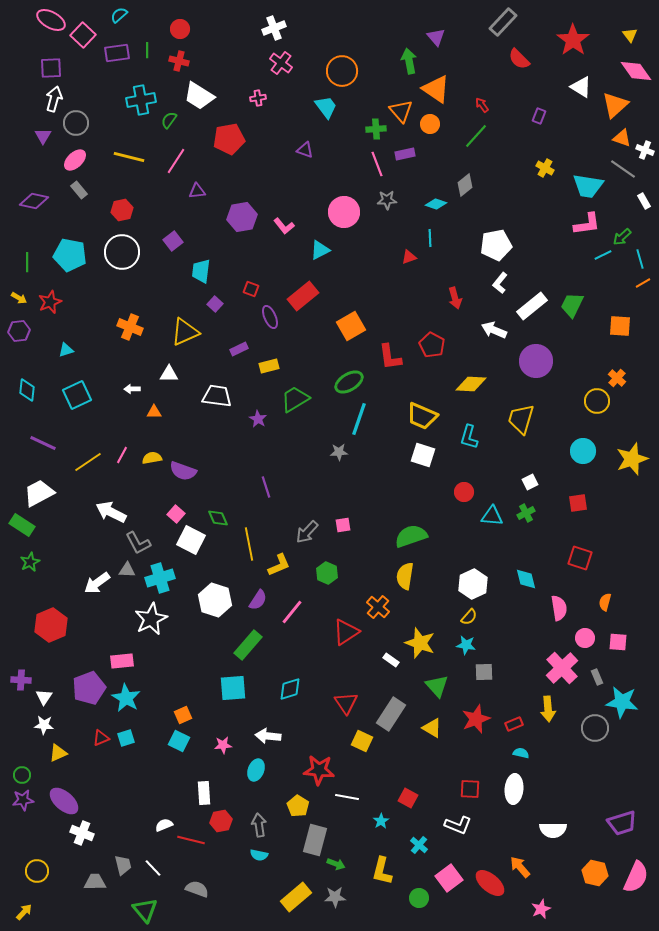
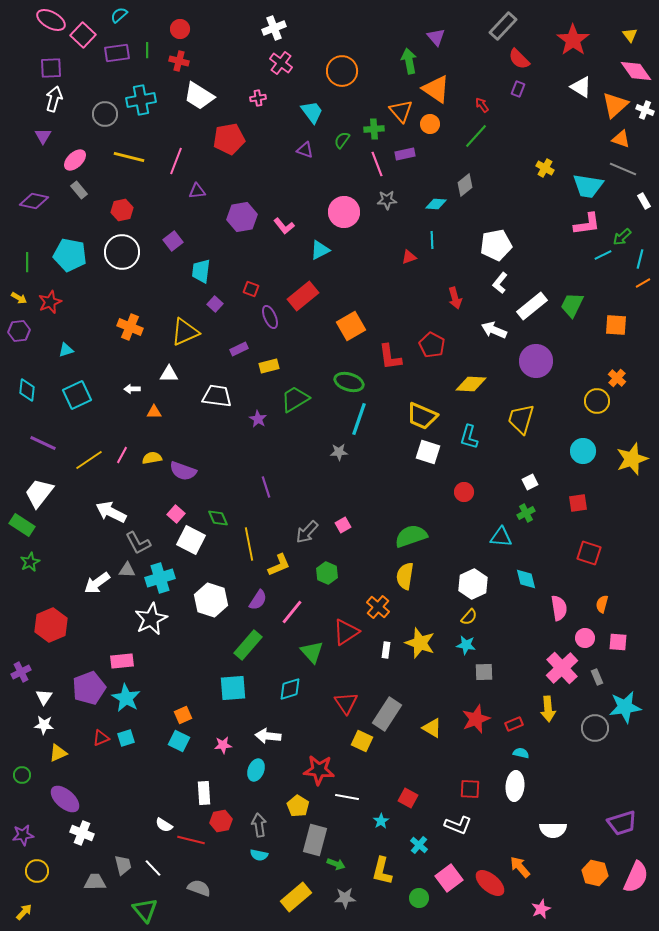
gray rectangle at (503, 22): moved 4 px down
cyan trapezoid at (326, 107): moved 14 px left, 5 px down
purple rectangle at (539, 116): moved 21 px left, 27 px up
green semicircle at (169, 120): moved 173 px right, 20 px down
gray circle at (76, 123): moved 29 px right, 9 px up
green cross at (376, 129): moved 2 px left
orange triangle at (622, 138): moved 1 px left, 1 px down
white cross at (645, 150): moved 40 px up
pink line at (176, 161): rotated 12 degrees counterclockwise
gray line at (623, 169): rotated 12 degrees counterclockwise
cyan diamond at (436, 204): rotated 15 degrees counterclockwise
cyan line at (430, 238): moved 2 px right, 2 px down
cyan line at (640, 259): rotated 30 degrees clockwise
orange square at (620, 326): moved 4 px left, 1 px up
green ellipse at (349, 382): rotated 48 degrees clockwise
white square at (423, 455): moved 5 px right, 3 px up
yellow line at (88, 462): moved 1 px right, 2 px up
white trapezoid at (39, 493): rotated 24 degrees counterclockwise
cyan triangle at (492, 516): moved 9 px right, 21 px down
pink square at (343, 525): rotated 21 degrees counterclockwise
red square at (580, 558): moved 9 px right, 5 px up
white hexagon at (215, 600): moved 4 px left
orange semicircle at (605, 602): moved 3 px left, 2 px down
white rectangle at (391, 660): moved 5 px left, 10 px up; rotated 63 degrees clockwise
purple cross at (21, 680): moved 8 px up; rotated 30 degrees counterclockwise
green triangle at (437, 686): moved 125 px left, 34 px up
cyan star at (622, 702): moved 3 px right, 5 px down; rotated 16 degrees counterclockwise
gray rectangle at (391, 714): moved 4 px left
white ellipse at (514, 789): moved 1 px right, 3 px up
purple star at (23, 800): moved 35 px down
purple ellipse at (64, 801): moved 1 px right, 2 px up
white semicircle at (164, 825): rotated 126 degrees counterclockwise
gray semicircle at (197, 889): moved 2 px right, 1 px up
gray star at (335, 897): moved 10 px right, 1 px down
